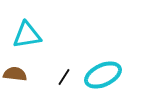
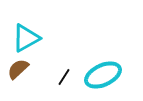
cyan triangle: moved 1 px left, 3 px down; rotated 20 degrees counterclockwise
brown semicircle: moved 3 px right, 5 px up; rotated 50 degrees counterclockwise
